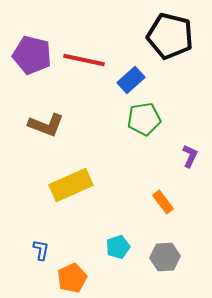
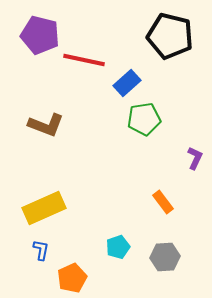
purple pentagon: moved 8 px right, 20 px up
blue rectangle: moved 4 px left, 3 px down
purple L-shape: moved 5 px right, 2 px down
yellow rectangle: moved 27 px left, 23 px down
